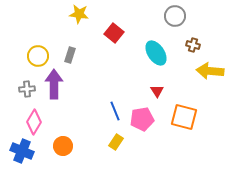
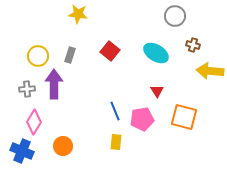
yellow star: moved 1 px left
red square: moved 4 px left, 18 px down
cyan ellipse: rotated 25 degrees counterclockwise
yellow rectangle: rotated 28 degrees counterclockwise
